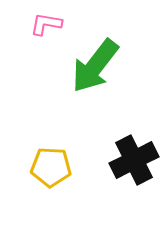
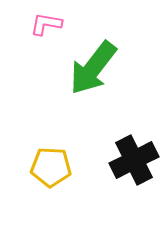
green arrow: moved 2 px left, 2 px down
